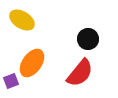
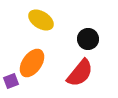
yellow ellipse: moved 19 px right
